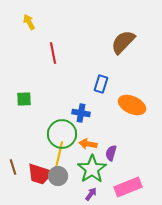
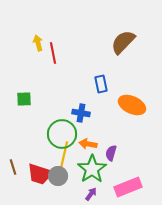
yellow arrow: moved 9 px right, 21 px down; rotated 14 degrees clockwise
blue rectangle: rotated 30 degrees counterclockwise
yellow line: moved 5 px right
